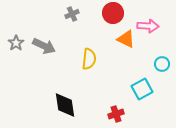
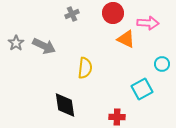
pink arrow: moved 3 px up
yellow semicircle: moved 4 px left, 9 px down
red cross: moved 1 px right, 3 px down; rotated 21 degrees clockwise
